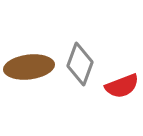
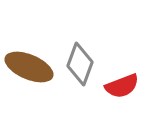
brown ellipse: rotated 30 degrees clockwise
